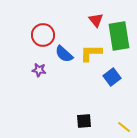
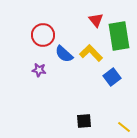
yellow L-shape: rotated 45 degrees clockwise
